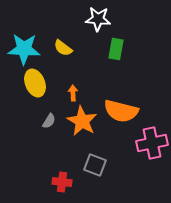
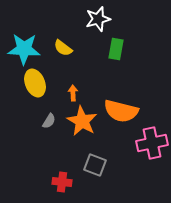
white star: rotated 20 degrees counterclockwise
